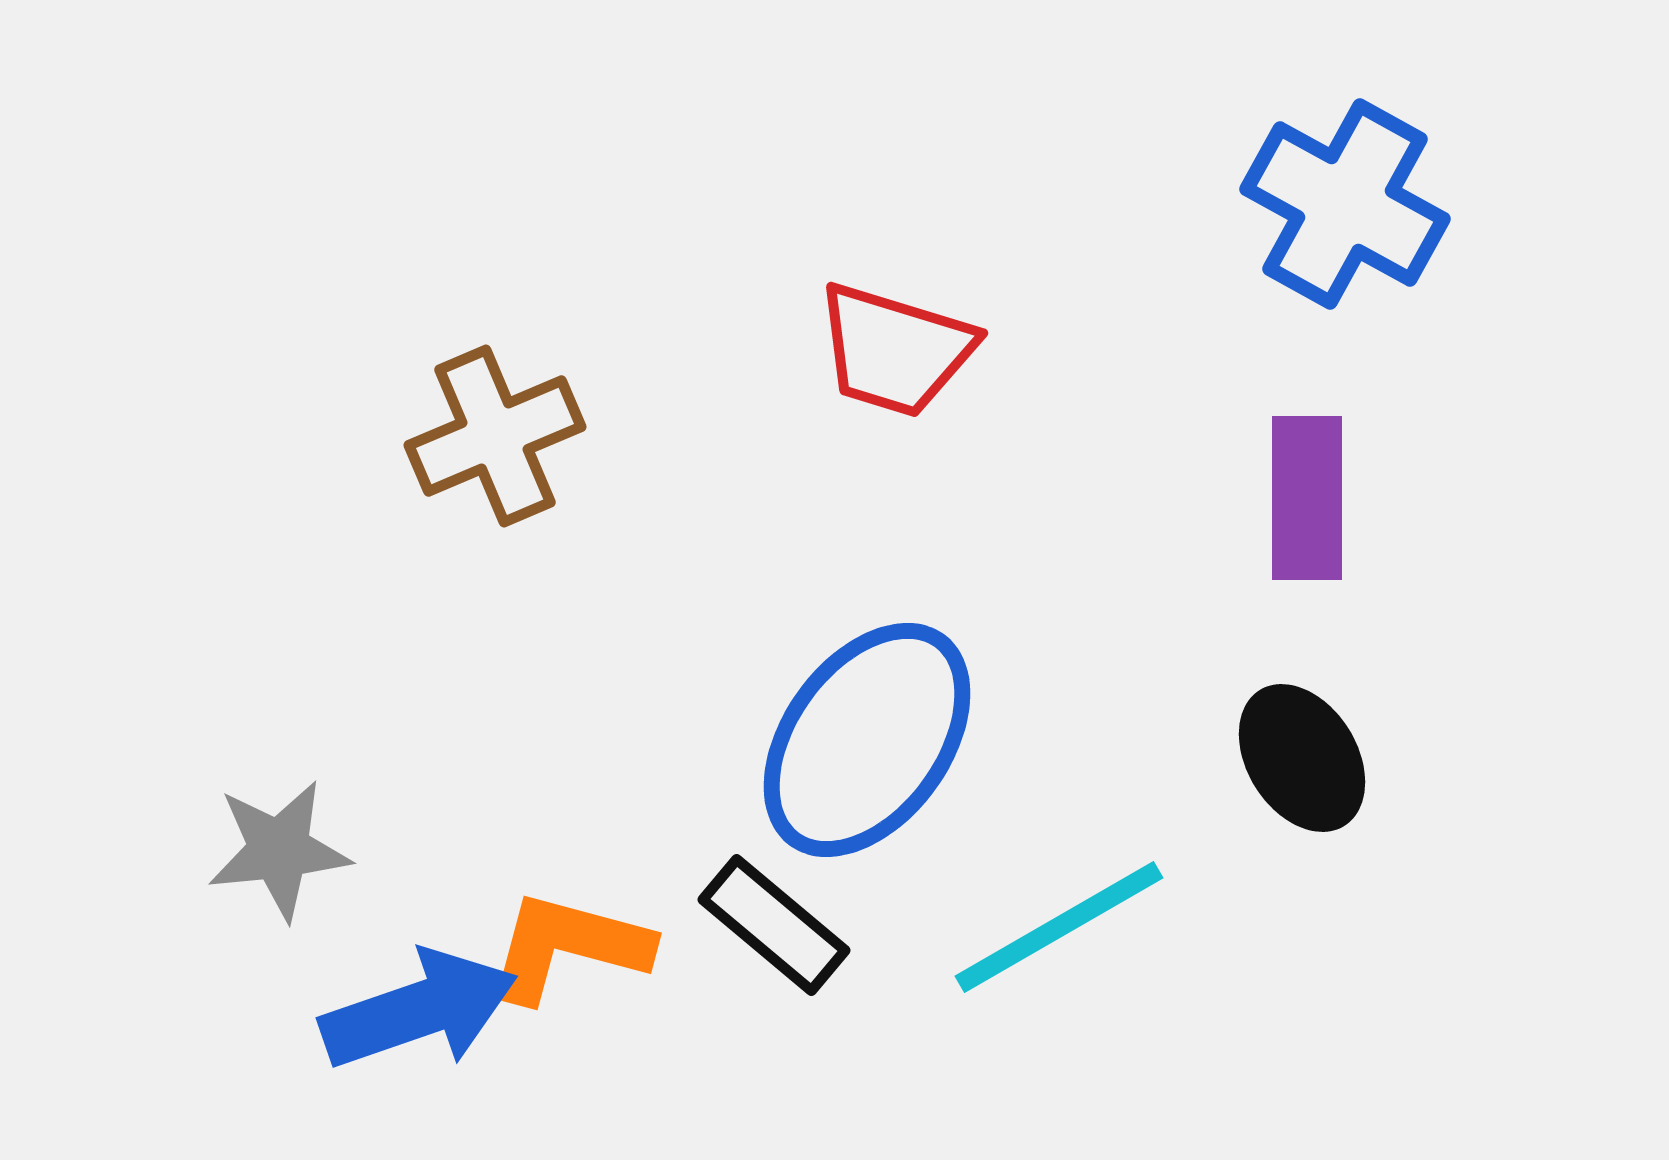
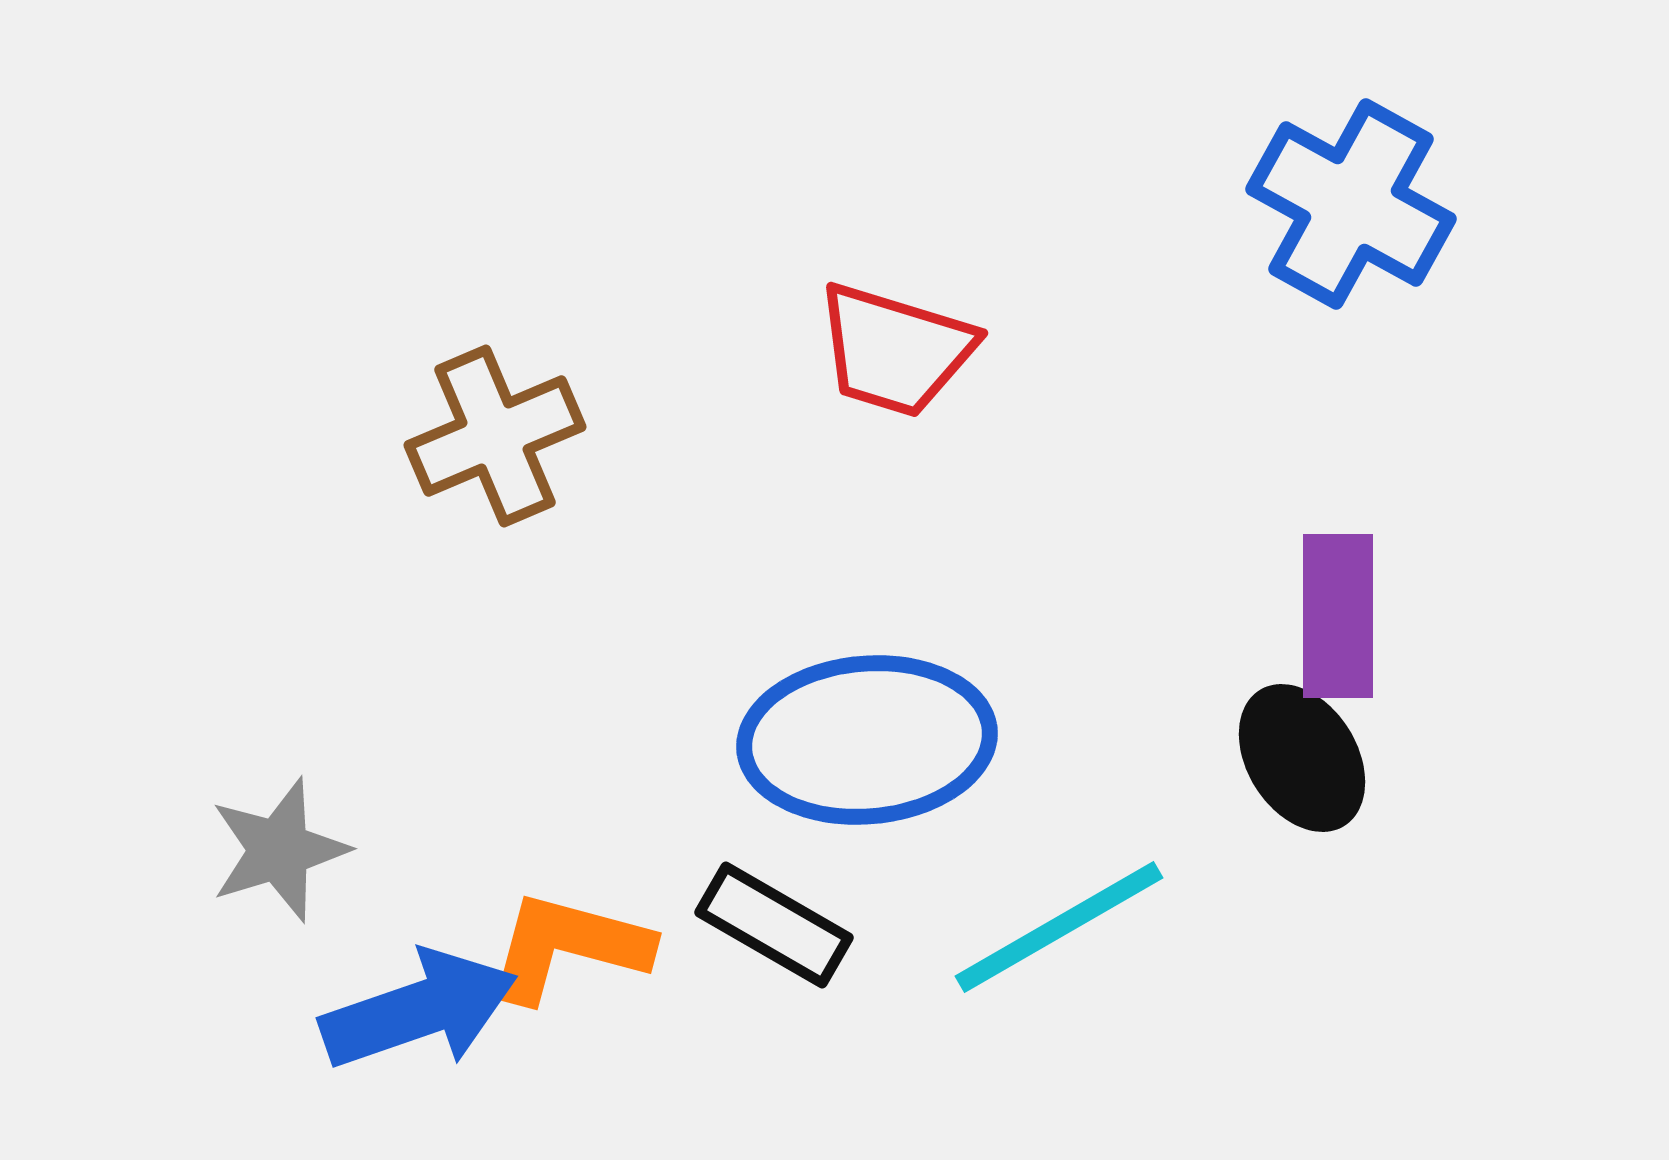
blue cross: moved 6 px right
purple rectangle: moved 31 px right, 118 px down
blue ellipse: rotated 49 degrees clockwise
gray star: rotated 11 degrees counterclockwise
black rectangle: rotated 10 degrees counterclockwise
